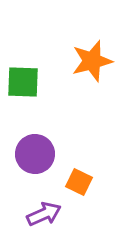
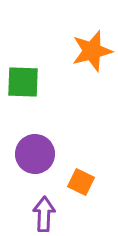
orange star: moved 10 px up
orange square: moved 2 px right
purple arrow: rotated 64 degrees counterclockwise
